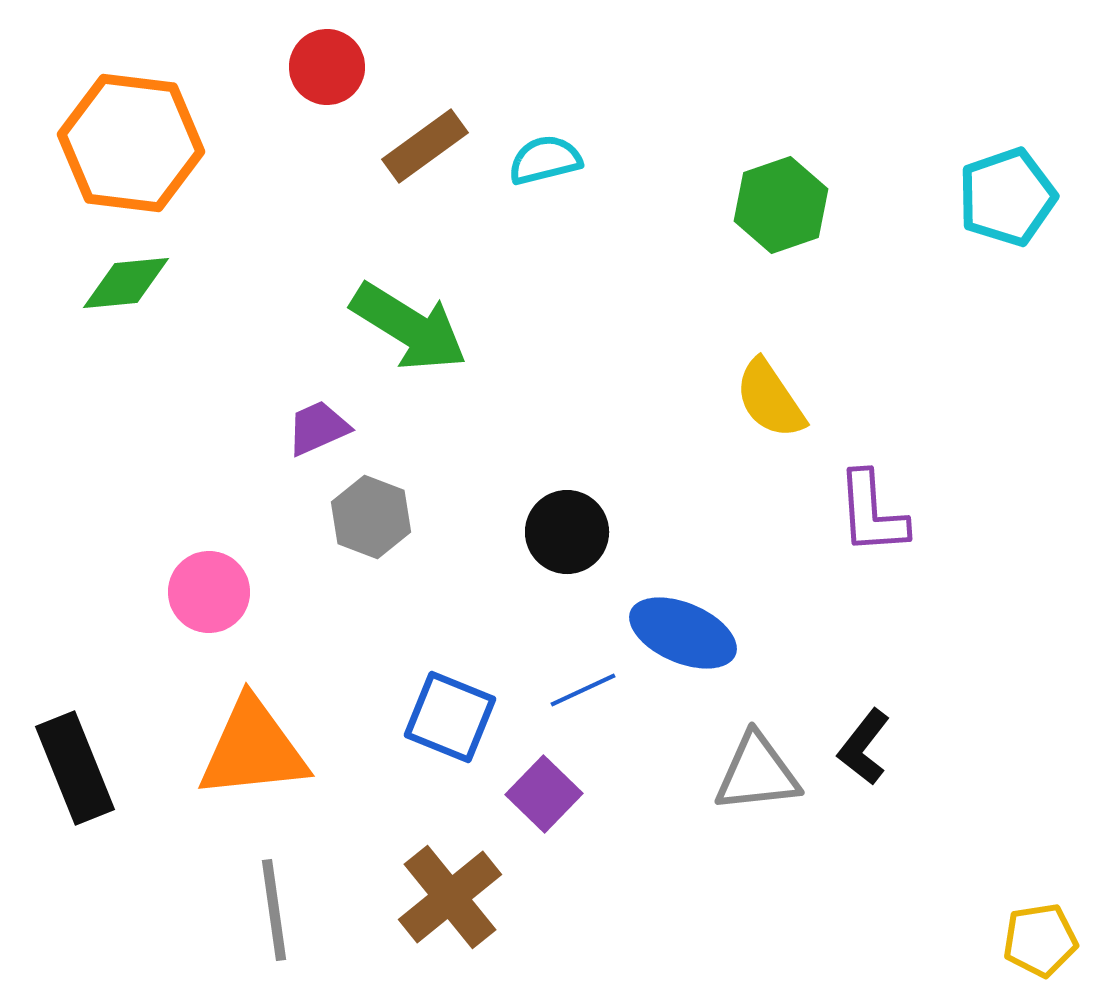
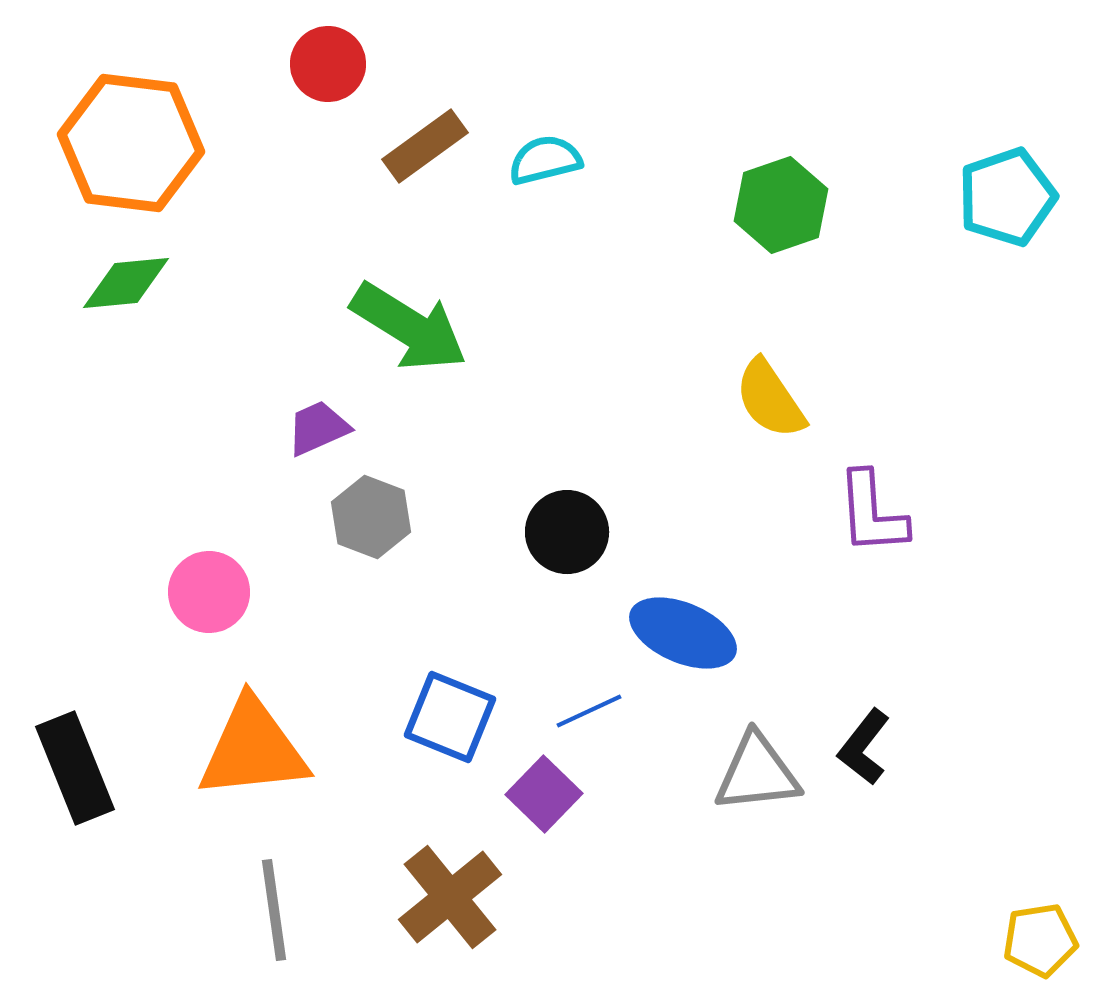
red circle: moved 1 px right, 3 px up
blue line: moved 6 px right, 21 px down
